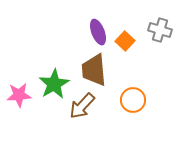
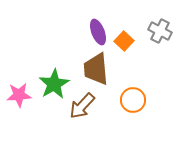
gray cross: moved 1 px down; rotated 10 degrees clockwise
orange square: moved 1 px left
brown trapezoid: moved 2 px right, 1 px up
